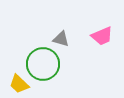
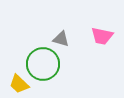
pink trapezoid: rotated 35 degrees clockwise
